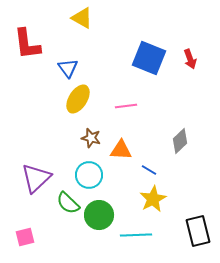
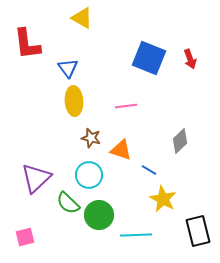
yellow ellipse: moved 4 px left, 2 px down; rotated 36 degrees counterclockwise
orange triangle: rotated 15 degrees clockwise
yellow star: moved 10 px right; rotated 16 degrees counterclockwise
